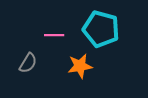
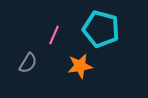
pink line: rotated 66 degrees counterclockwise
